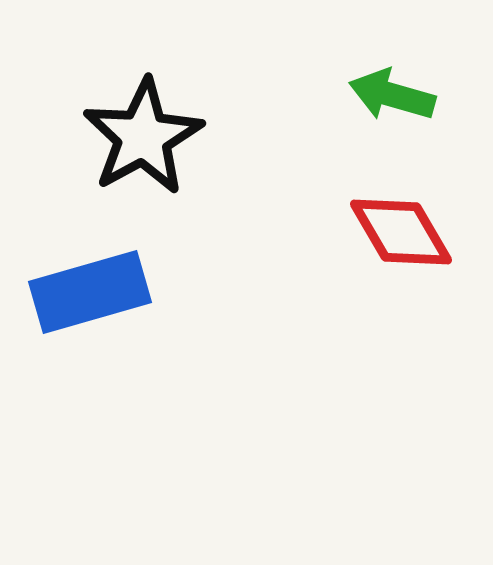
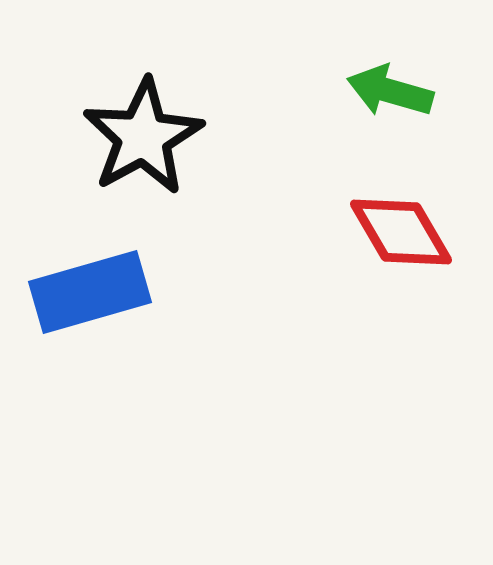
green arrow: moved 2 px left, 4 px up
